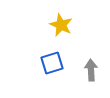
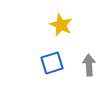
gray arrow: moved 2 px left, 5 px up
